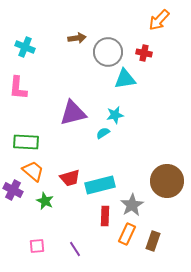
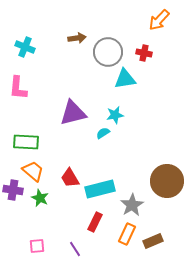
red trapezoid: rotated 75 degrees clockwise
cyan rectangle: moved 4 px down
purple cross: rotated 18 degrees counterclockwise
green star: moved 5 px left, 3 px up
red rectangle: moved 10 px left, 6 px down; rotated 24 degrees clockwise
brown rectangle: rotated 48 degrees clockwise
